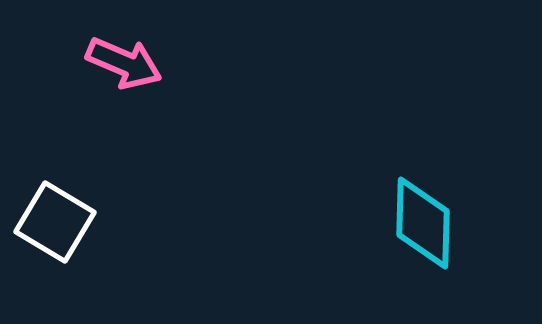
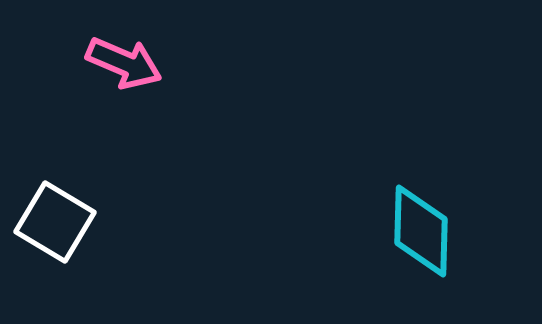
cyan diamond: moved 2 px left, 8 px down
